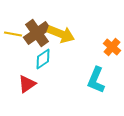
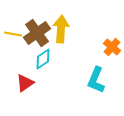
yellow arrow: moved 5 px up; rotated 108 degrees counterclockwise
red triangle: moved 2 px left, 1 px up
